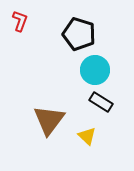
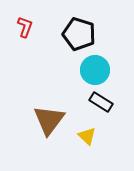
red L-shape: moved 5 px right, 6 px down
